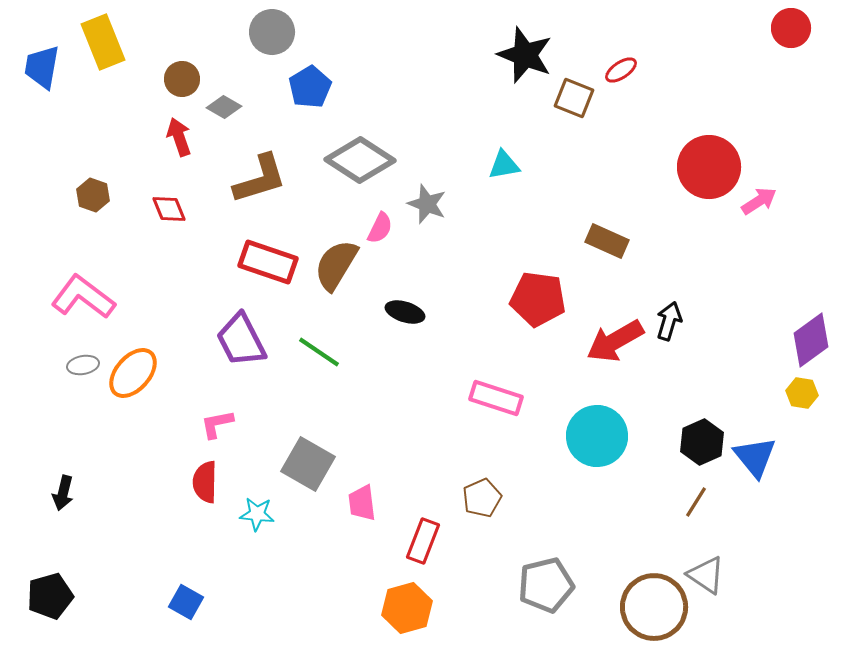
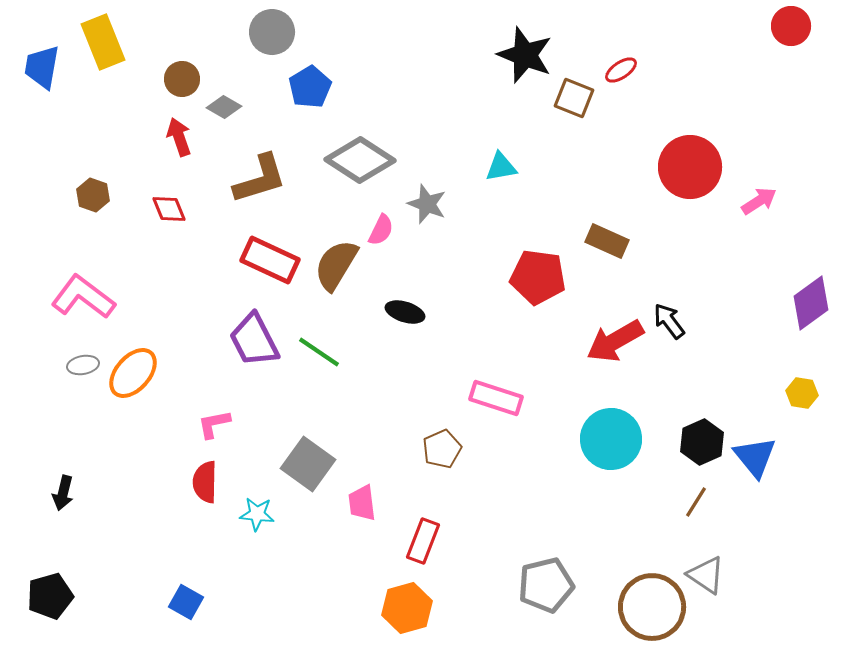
red circle at (791, 28): moved 2 px up
cyan triangle at (504, 165): moved 3 px left, 2 px down
red circle at (709, 167): moved 19 px left
pink semicircle at (380, 228): moved 1 px right, 2 px down
red rectangle at (268, 262): moved 2 px right, 2 px up; rotated 6 degrees clockwise
red pentagon at (538, 299): moved 22 px up
black arrow at (669, 321): rotated 54 degrees counterclockwise
purple trapezoid at (241, 340): moved 13 px right
purple diamond at (811, 340): moved 37 px up
pink L-shape at (217, 424): moved 3 px left
cyan circle at (597, 436): moved 14 px right, 3 px down
gray square at (308, 464): rotated 6 degrees clockwise
brown pentagon at (482, 498): moved 40 px left, 49 px up
brown circle at (654, 607): moved 2 px left
